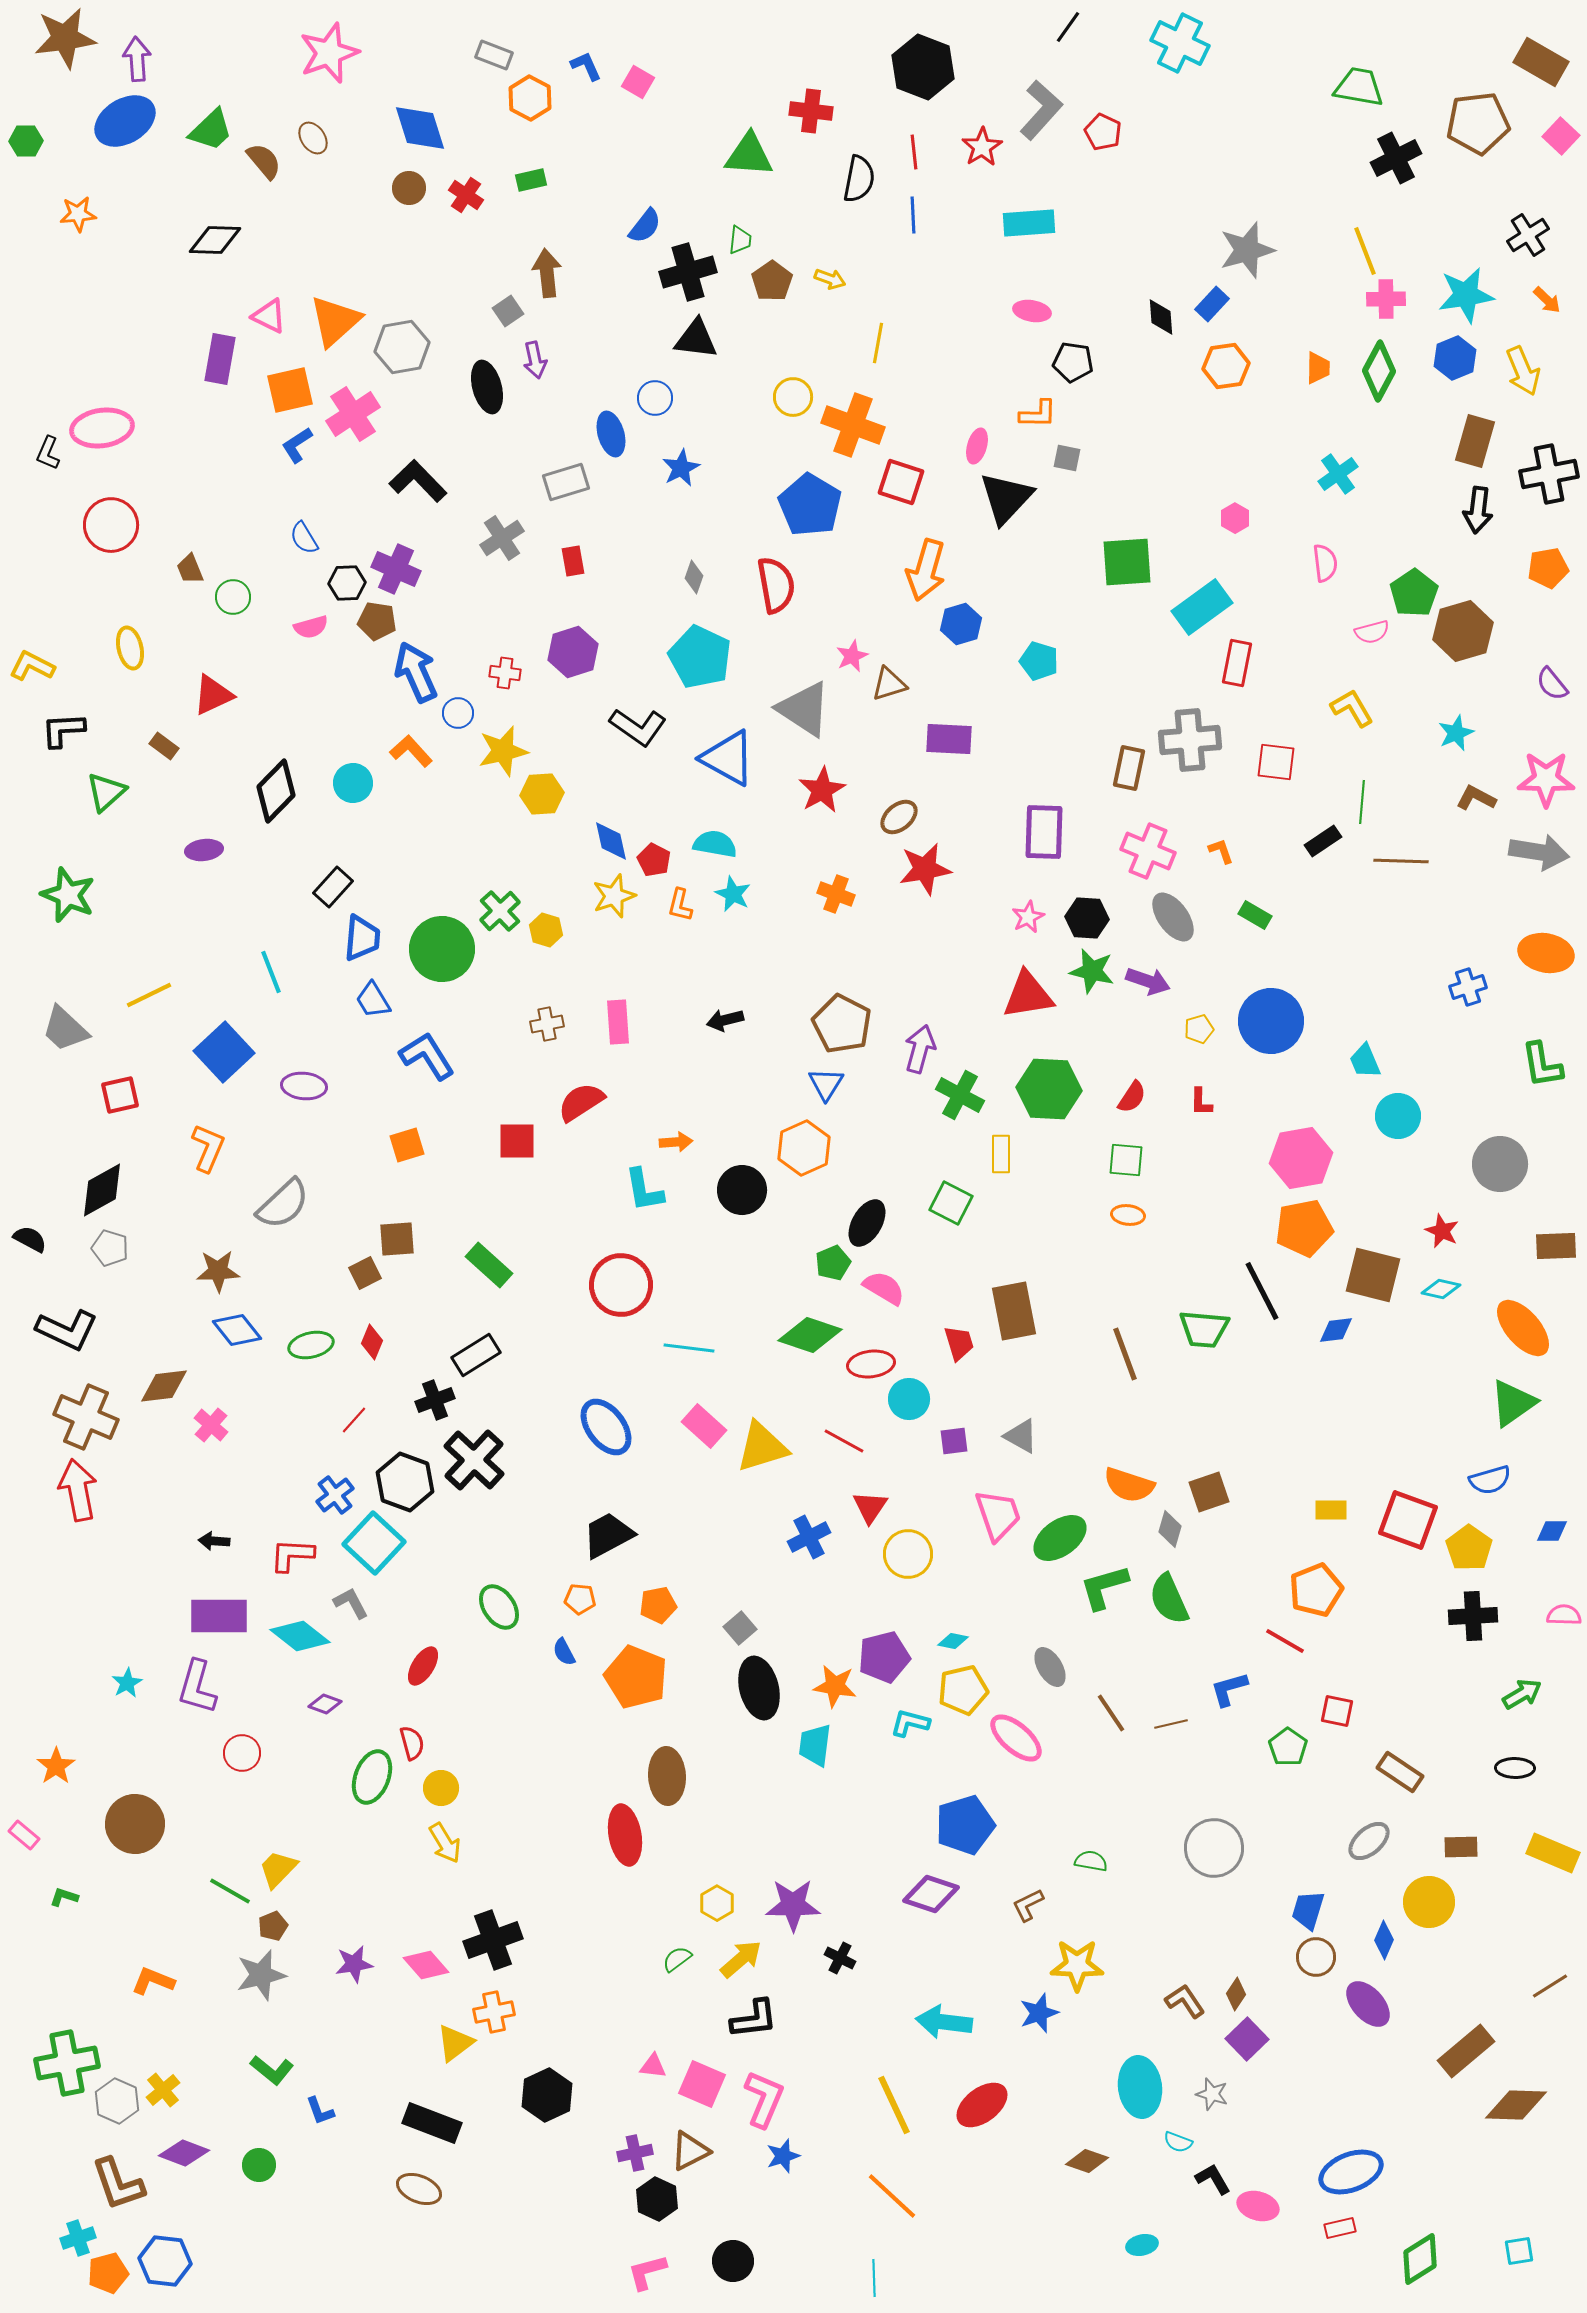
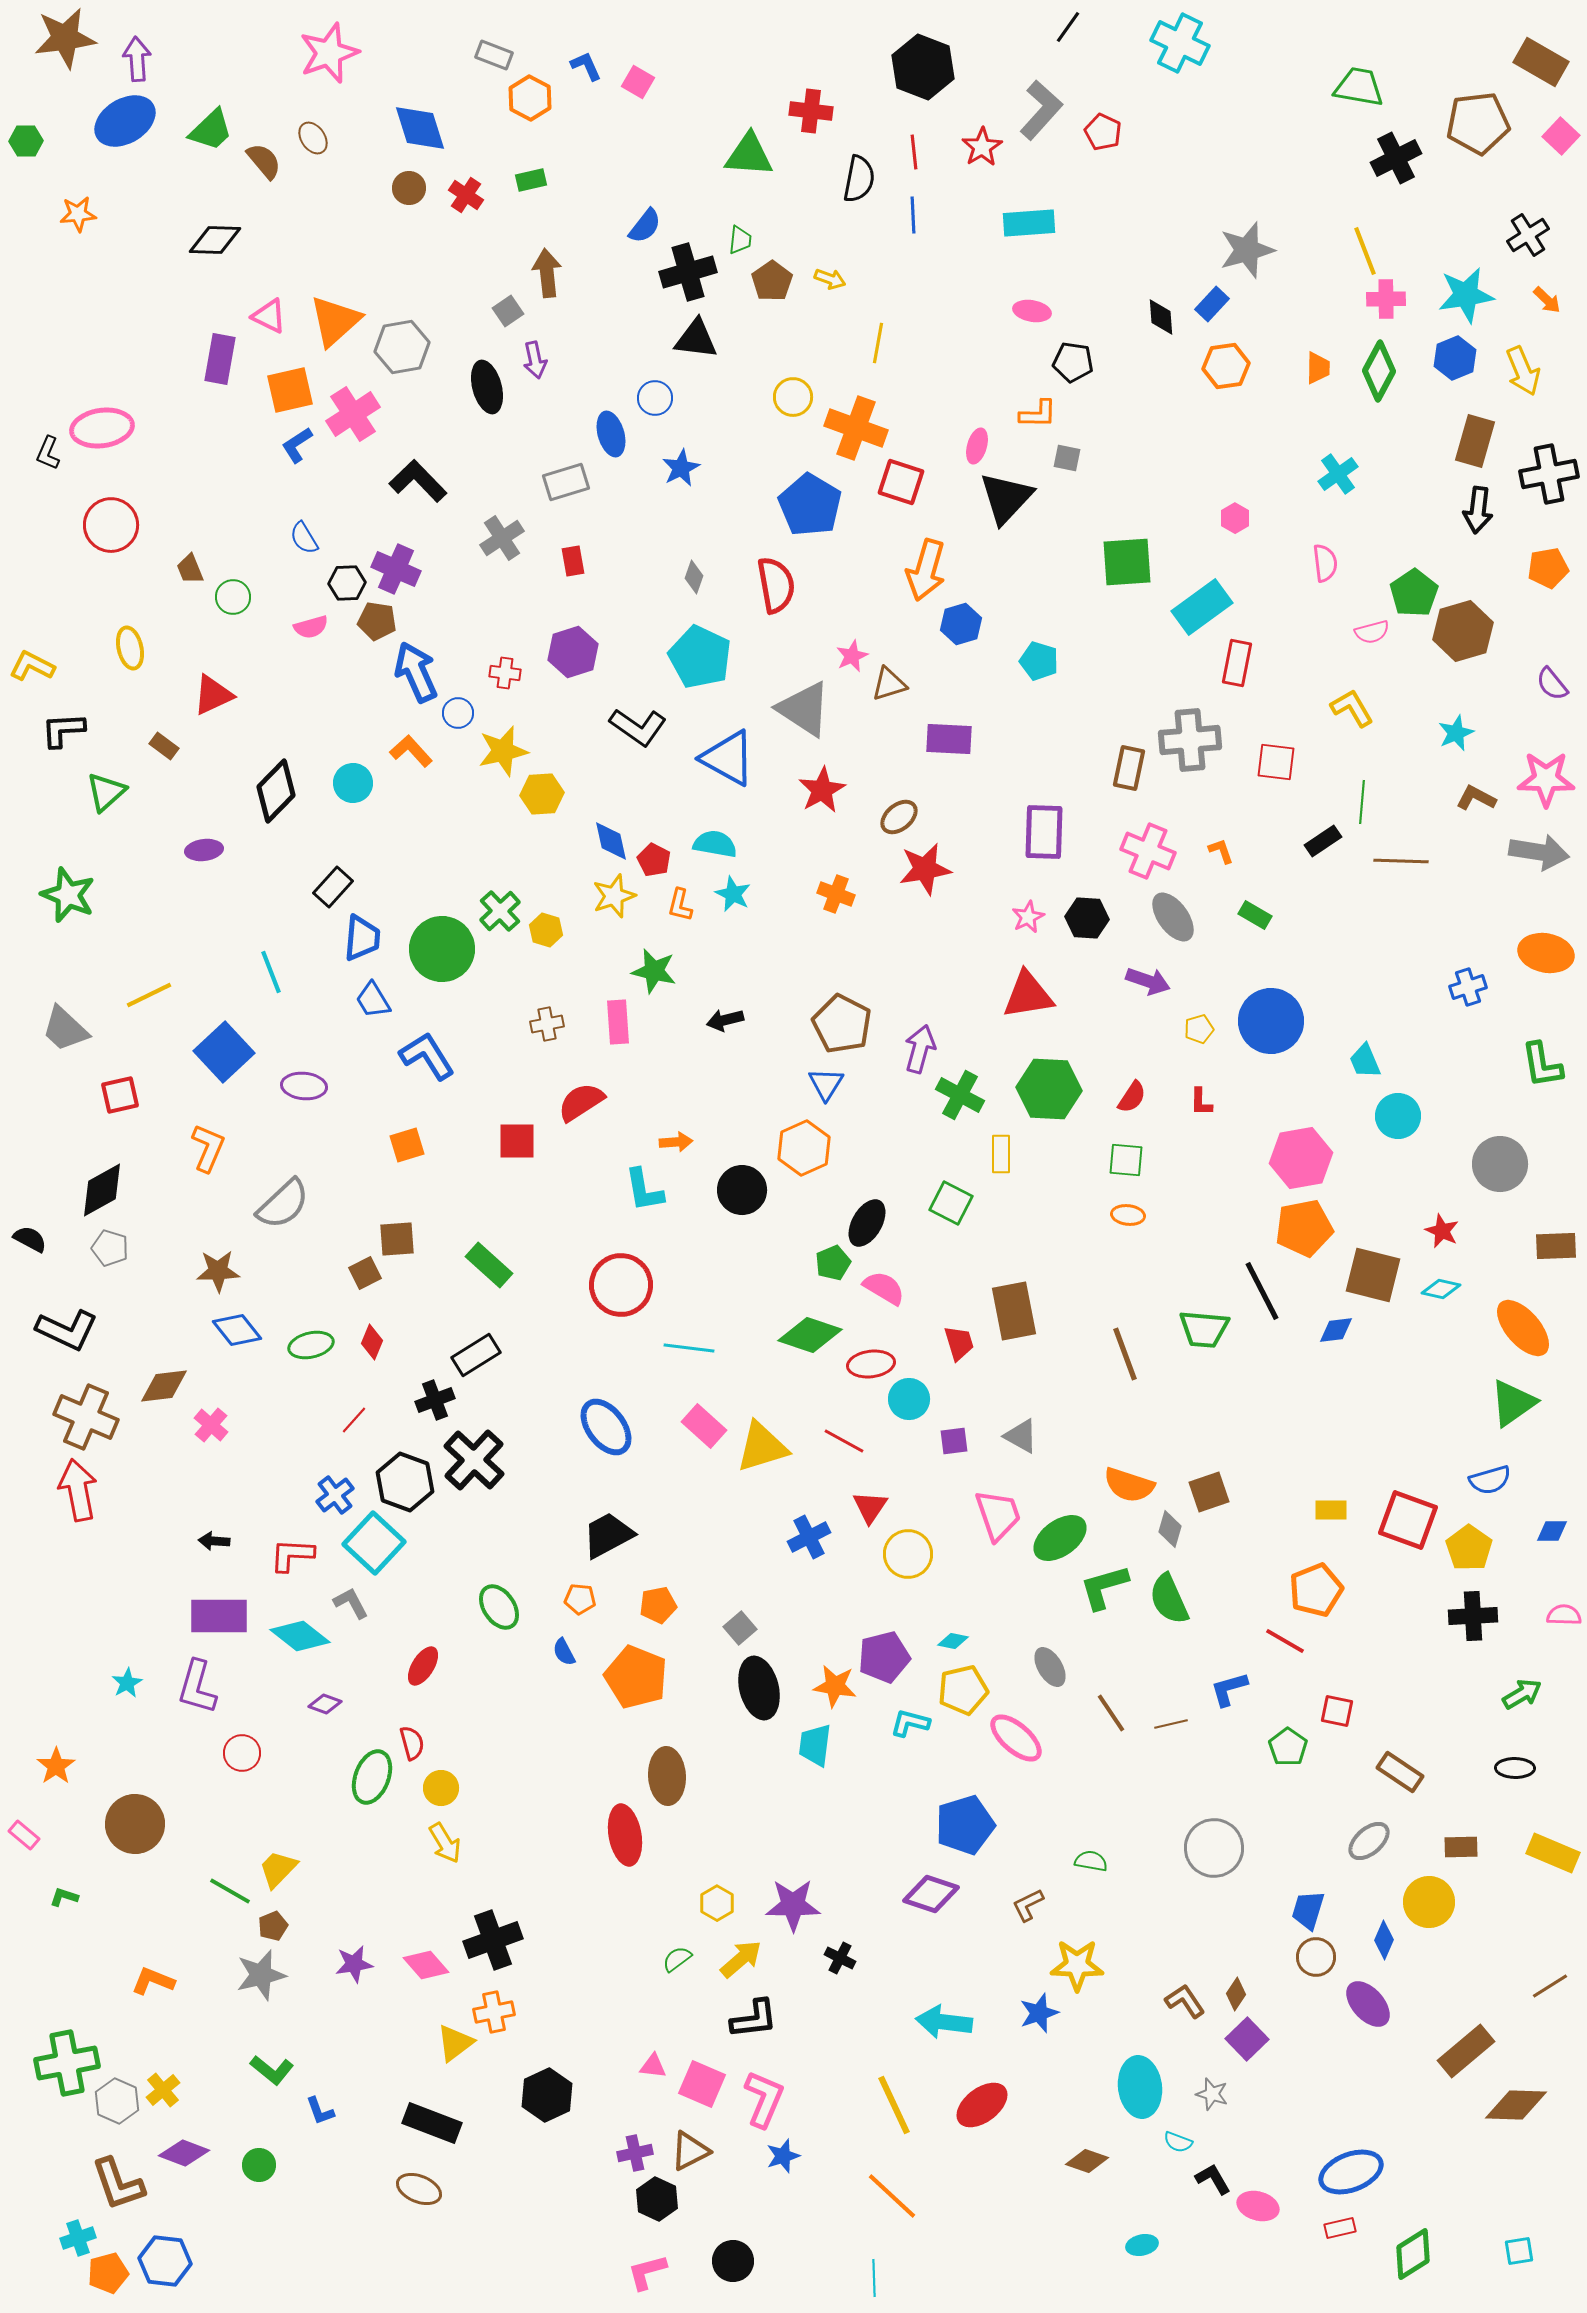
orange cross at (853, 425): moved 3 px right, 3 px down
green star at (1092, 971): moved 438 px left
green diamond at (1420, 2259): moved 7 px left, 5 px up
